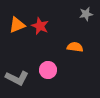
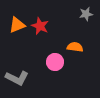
pink circle: moved 7 px right, 8 px up
